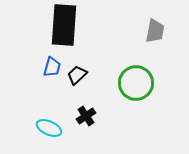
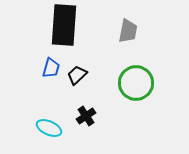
gray trapezoid: moved 27 px left
blue trapezoid: moved 1 px left, 1 px down
